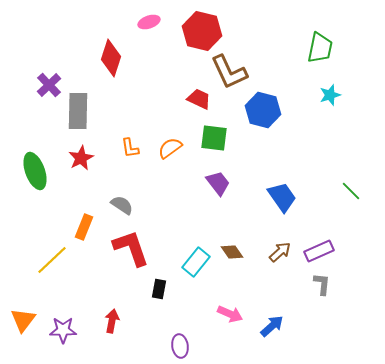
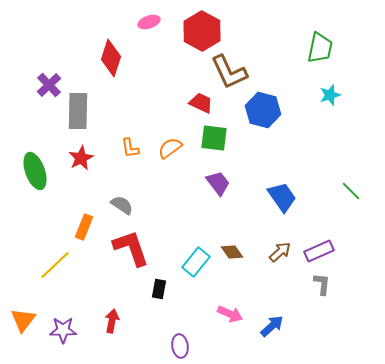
red hexagon: rotated 15 degrees clockwise
red trapezoid: moved 2 px right, 4 px down
yellow line: moved 3 px right, 5 px down
